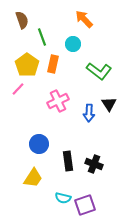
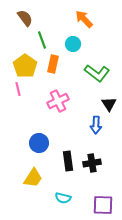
brown semicircle: moved 3 px right, 2 px up; rotated 18 degrees counterclockwise
green line: moved 3 px down
yellow pentagon: moved 2 px left, 1 px down
green L-shape: moved 2 px left, 2 px down
pink line: rotated 56 degrees counterclockwise
blue arrow: moved 7 px right, 12 px down
blue circle: moved 1 px up
black cross: moved 2 px left, 1 px up; rotated 30 degrees counterclockwise
purple square: moved 18 px right; rotated 20 degrees clockwise
